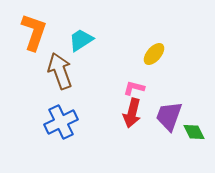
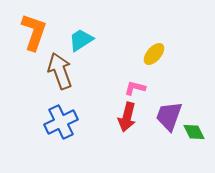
pink L-shape: moved 1 px right
red arrow: moved 5 px left, 4 px down
